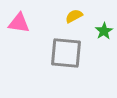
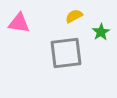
green star: moved 3 px left, 1 px down
gray square: rotated 12 degrees counterclockwise
